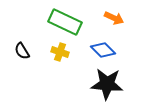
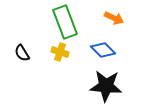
green rectangle: rotated 44 degrees clockwise
black semicircle: moved 2 px down
black star: moved 1 px left, 2 px down
